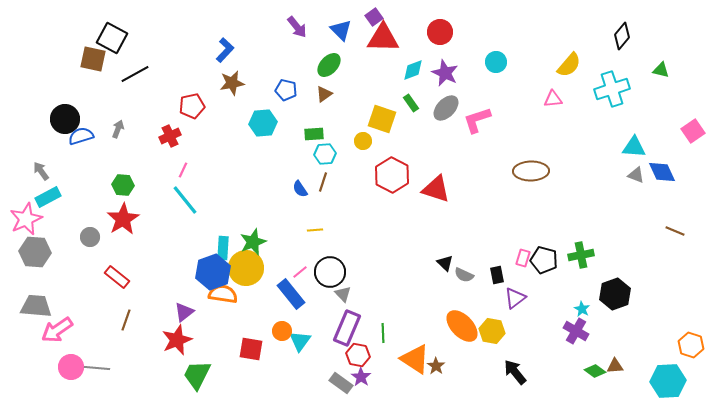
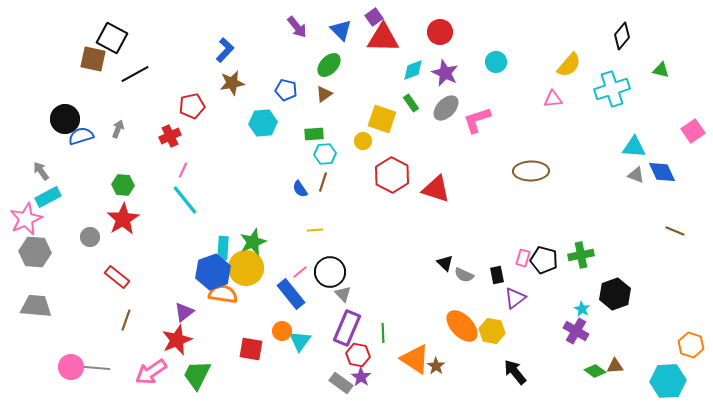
pink arrow at (57, 330): moved 94 px right, 42 px down
